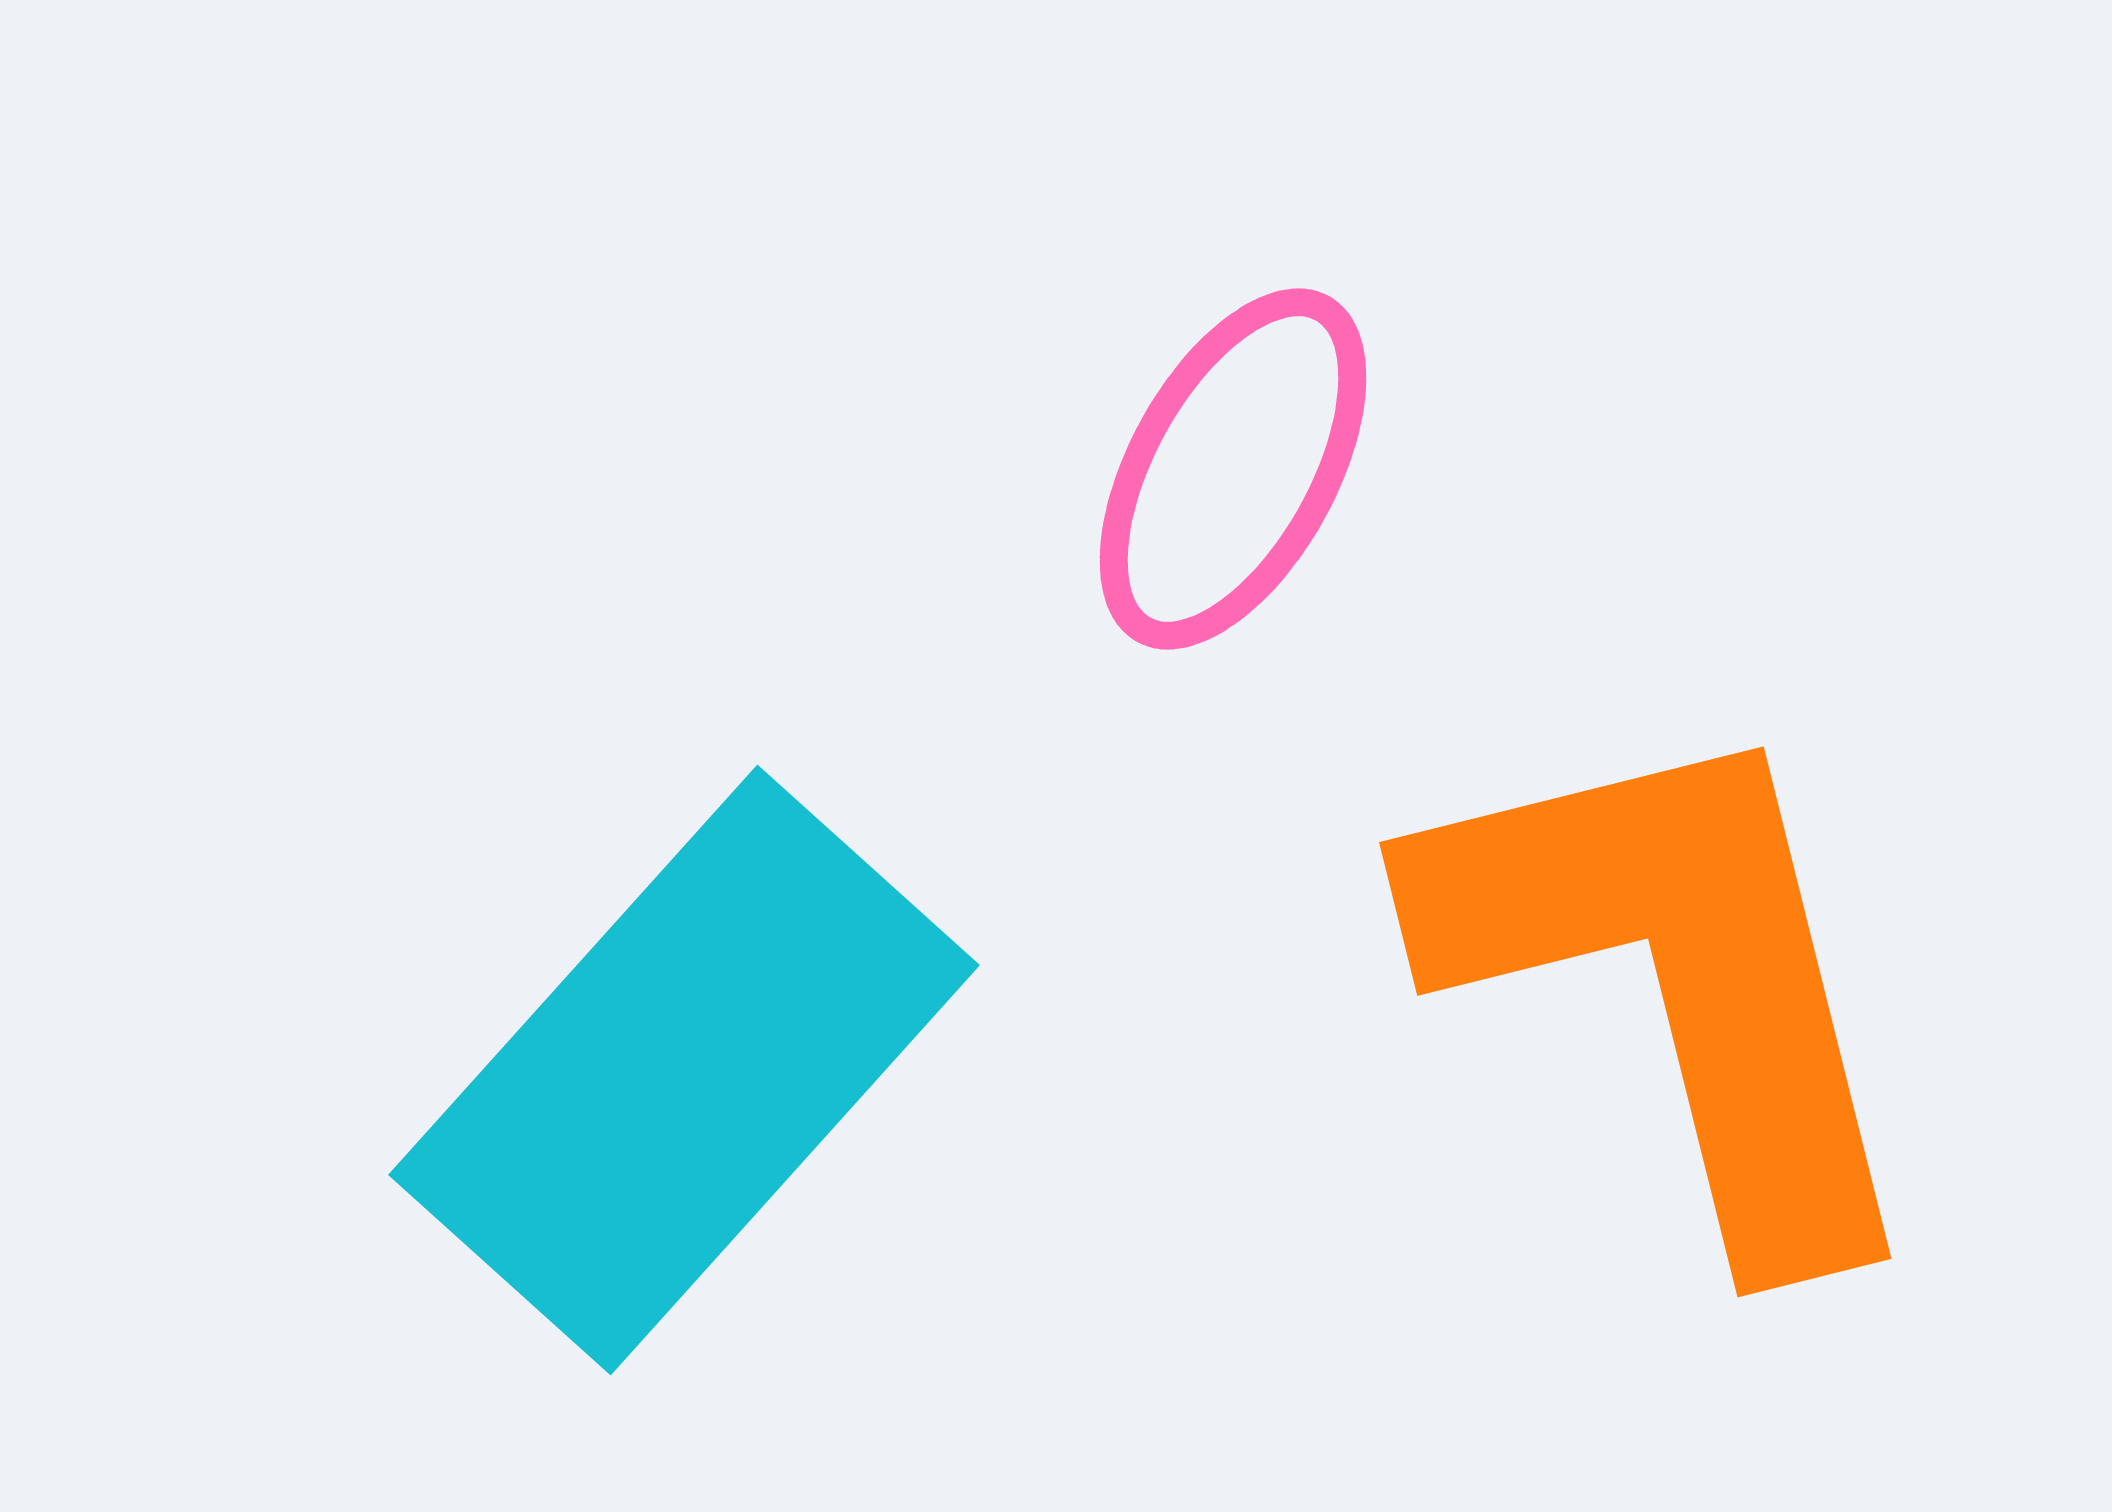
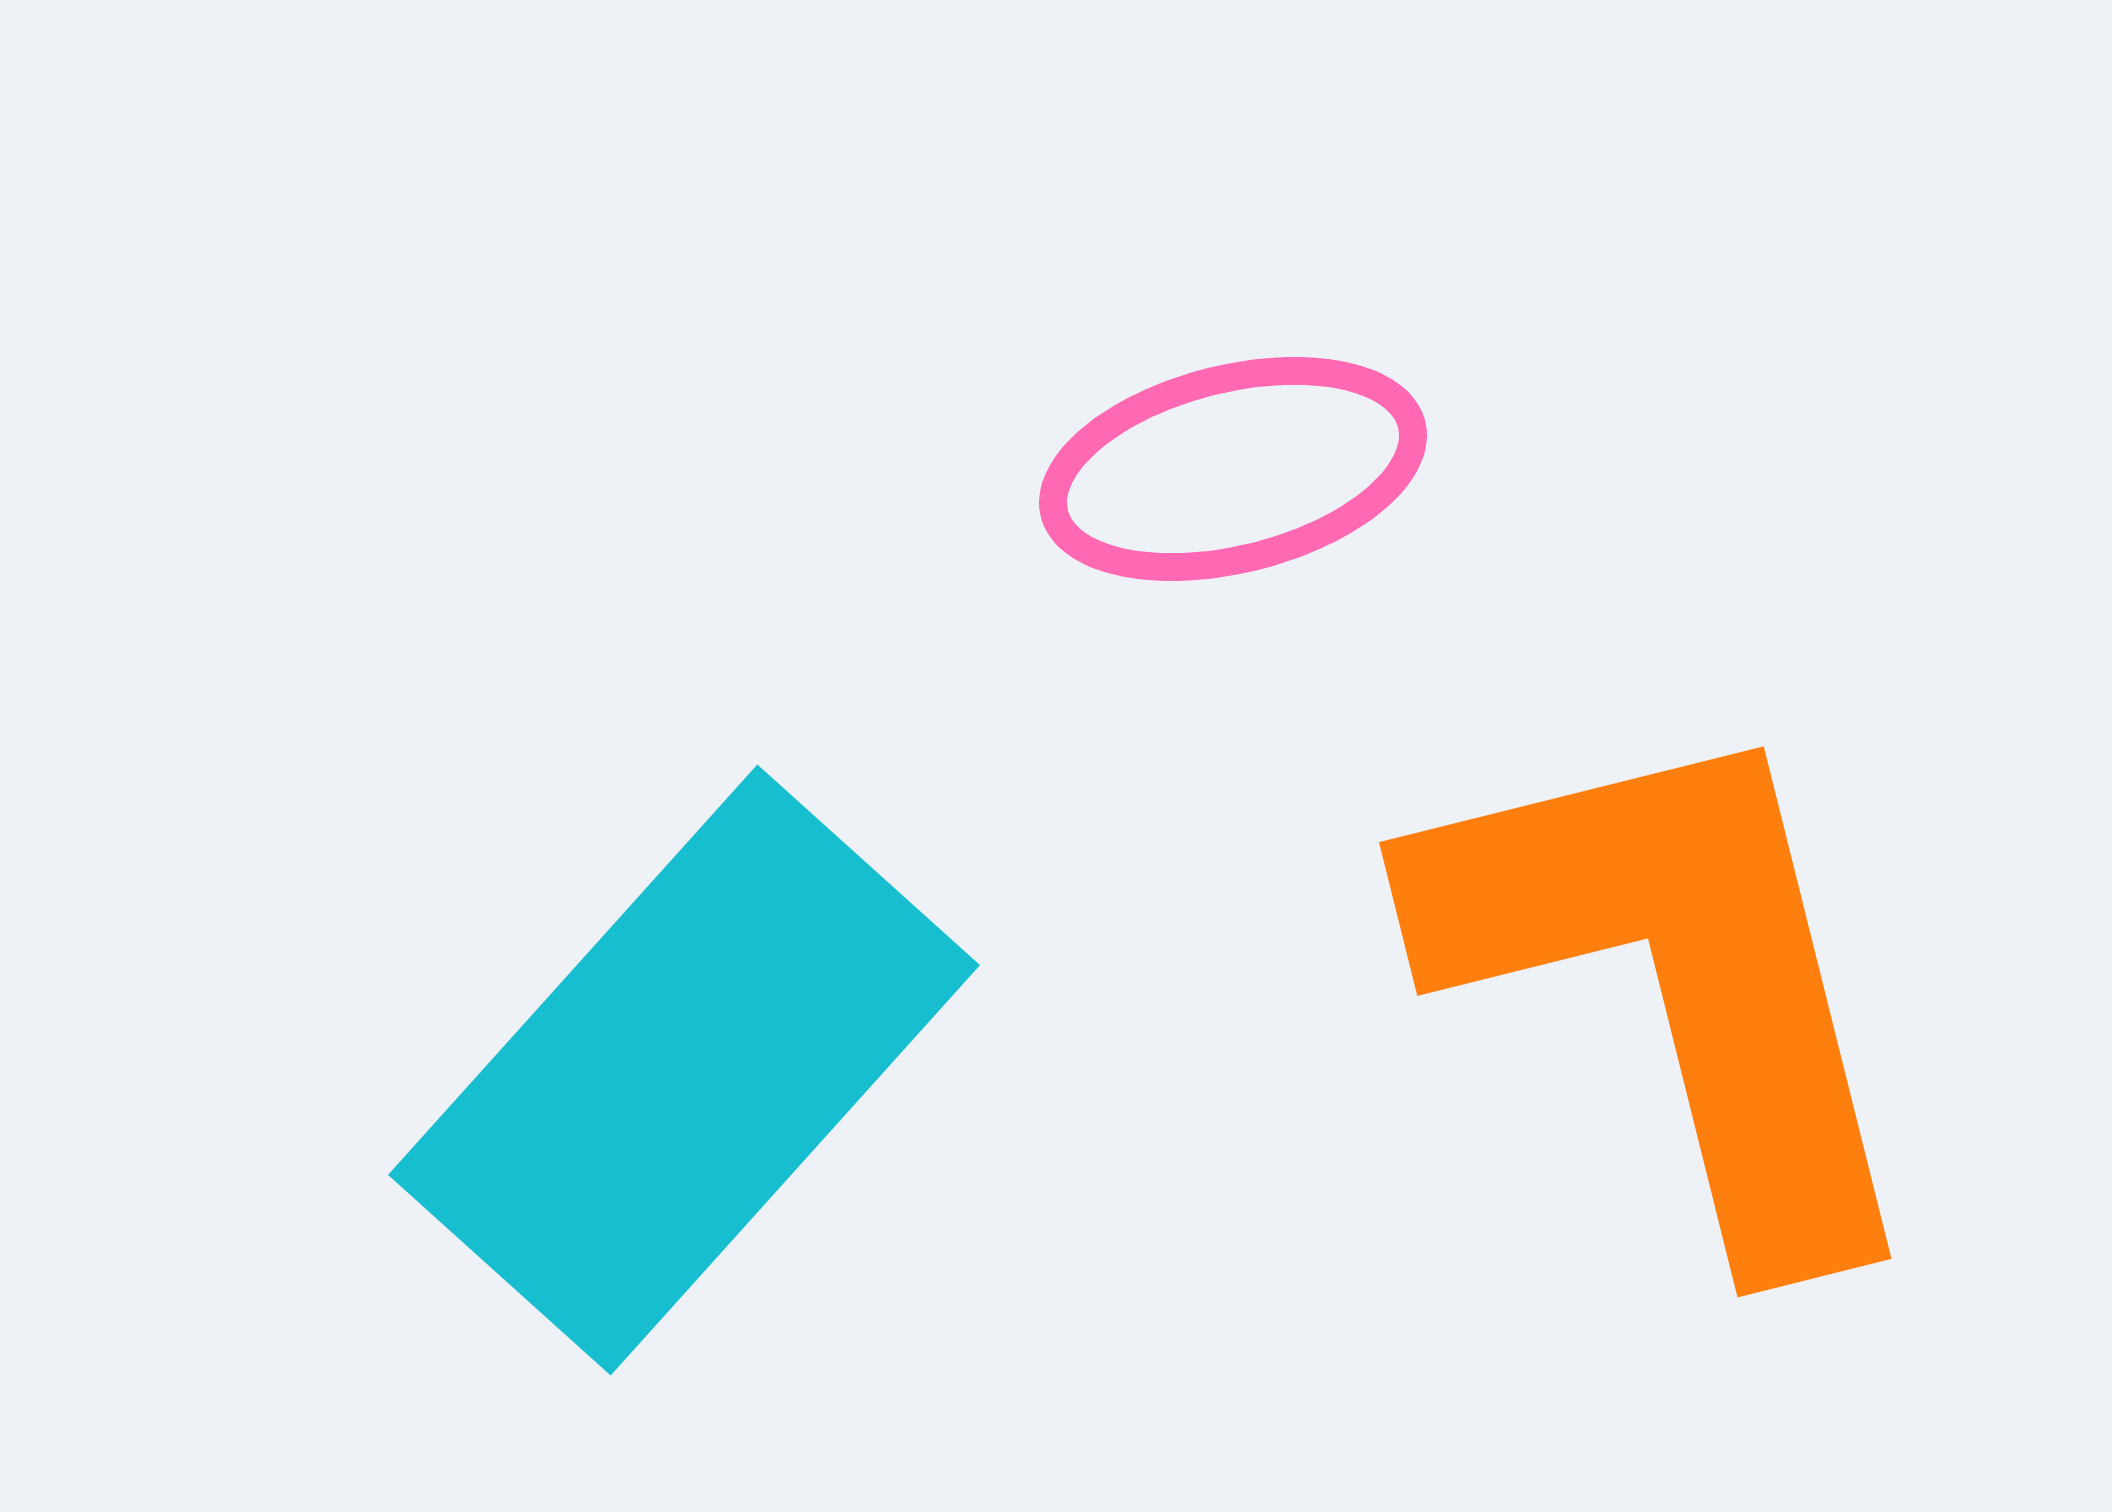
pink ellipse: rotated 47 degrees clockwise
